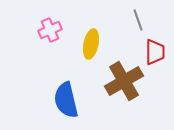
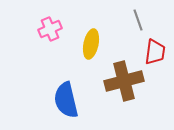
pink cross: moved 1 px up
red trapezoid: rotated 8 degrees clockwise
brown cross: rotated 15 degrees clockwise
